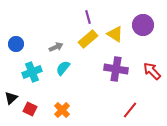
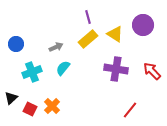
orange cross: moved 10 px left, 4 px up
